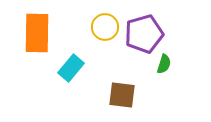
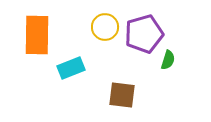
orange rectangle: moved 2 px down
green semicircle: moved 4 px right, 4 px up
cyan rectangle: rotated 28 degrees clockwise
